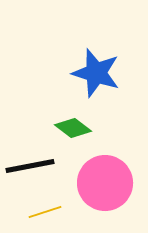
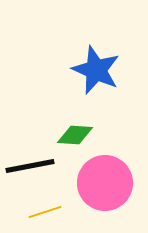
blue star: moved 3 px up; rotated 6 degrees clockwise
green diamond: moved 2 px right, 7 px down; rotated 33 degrees counterclockwise
